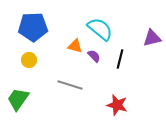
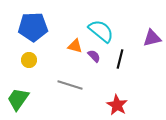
cyan semicircle: moved 1 px right, 2 px down
red star: rotated 15 degrees clockwise
